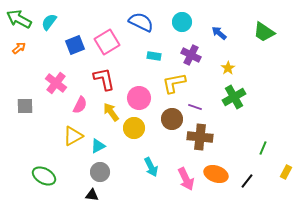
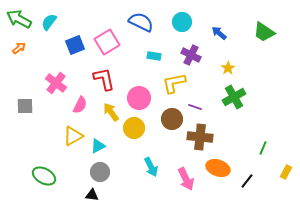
orange ellipse: moved 2 px right, 6 px up
